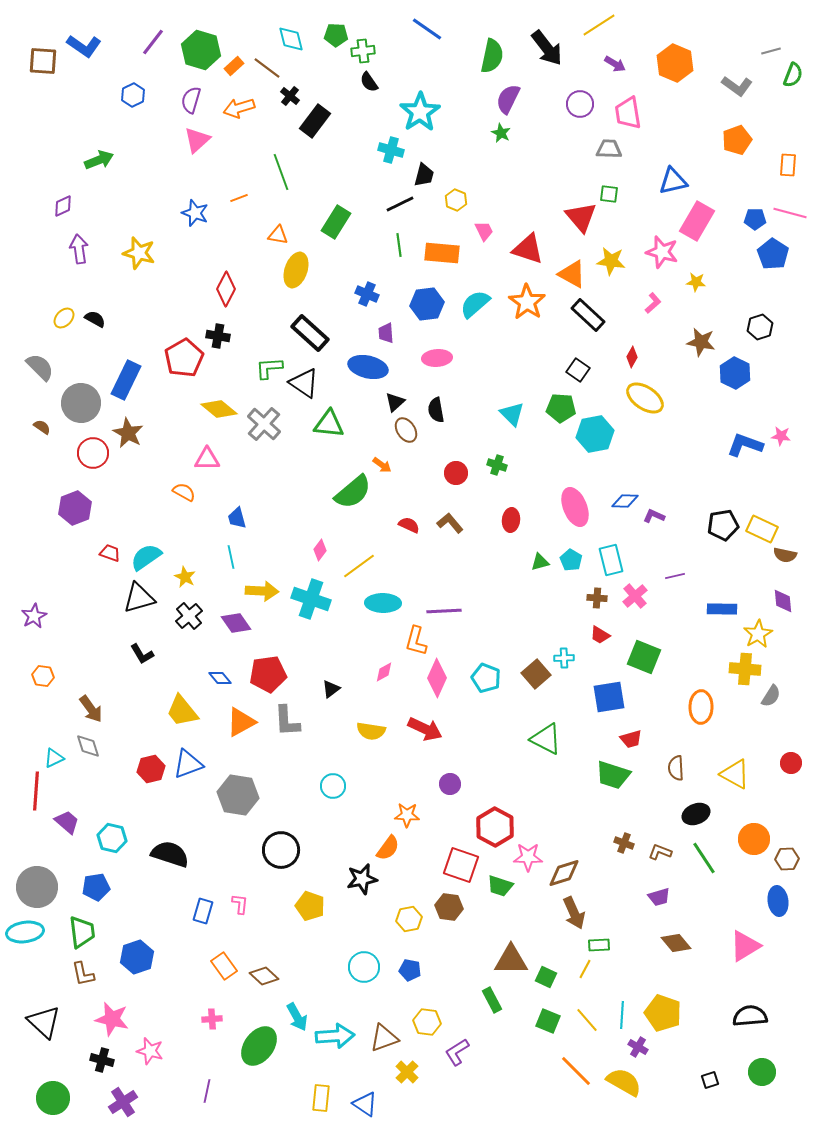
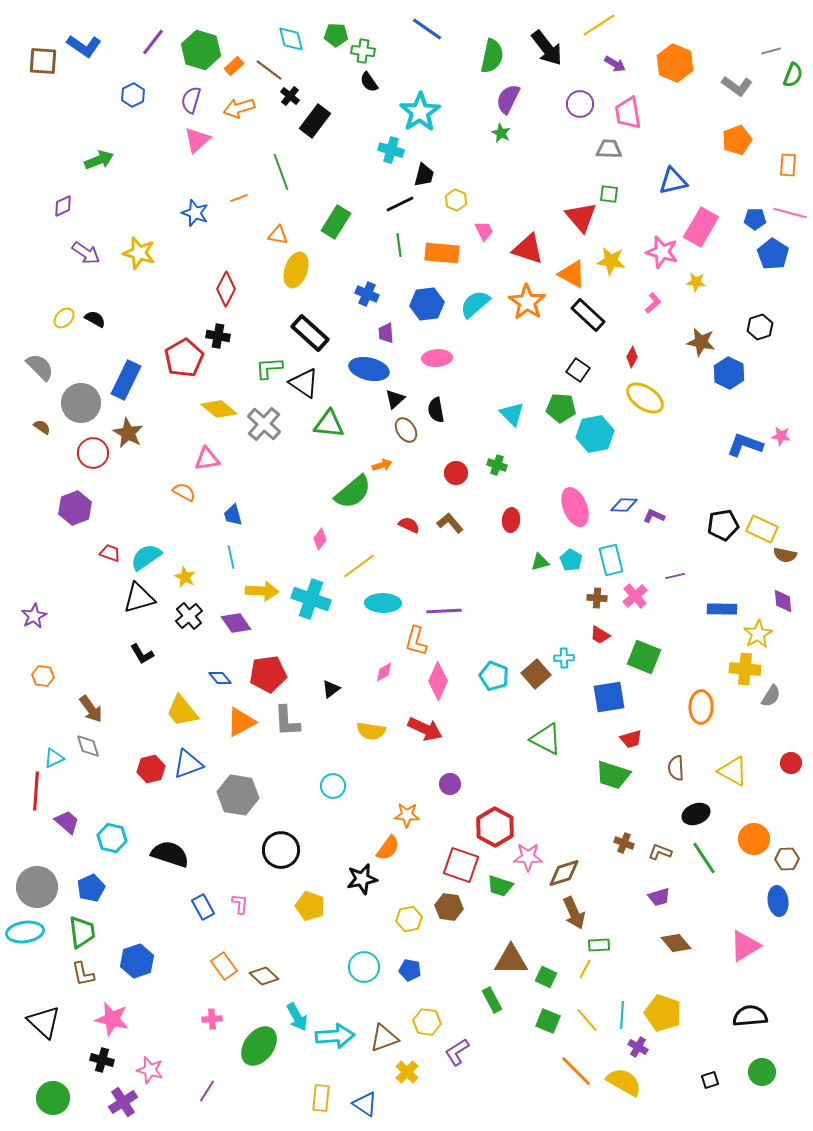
green cross at (363, 51): rotated 15 degrees clockwise
brown line at (267, 68): moved 2 px right, 2 px down
pink rectangle at (697, 221): moved 4 px right, 6 px down
purple arrow at (79, 249): moved 7 px right, 4 px down; rotated 132 degrees clockwise
blue ellipse at (368, 367): moved 1 px right, 2 px down
blue hexagon at (735, 373): moved 6 px left
black triangle at (395, 402): moved 3 px up
pink triangle at (207, 459): rotated 8 degrees counterclockwise
orange arrow at (382, 465): rotated 54 degrees counterclockwise
blue diamond at (625, 501): moved 1 px left, 4 px down
blue trapezoid at (237, 518): moved 4 px left, 3 px up
pink diamond at (320, 550): moved 11 px up
pink diamond at (437, 678): moved 1 px right, 3 px down
cyan pentagon at (486, 678): moved 8 px right, 2 px up
yellow triangle at (735, 774): moved 2 px left, 3 px up
blue pentagon at (96, 887): moved 5 px left, 1 px down; rotated 16 degrees counterclockwise
blue rectangle at (203, 911): moved 4 px up; rotated 45 degrees counterclockwise
blue hexagon at (137, 957): moved 4 px down
pink star at (150, 1051): moved 19 px down
purple line at (207, 1091): rotated 20 degrees clockwise
